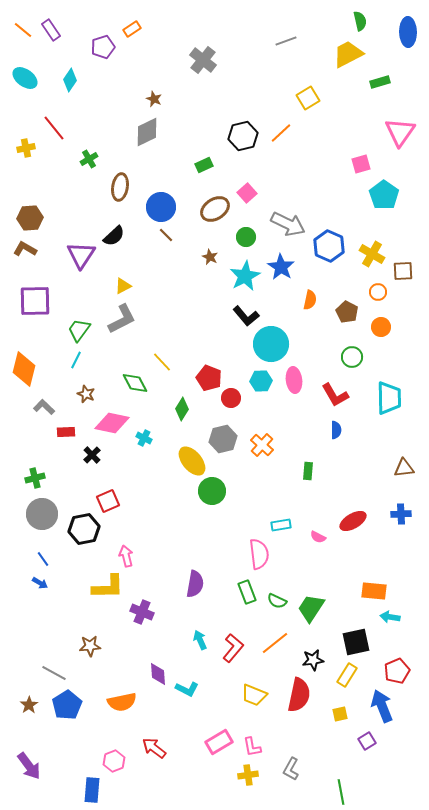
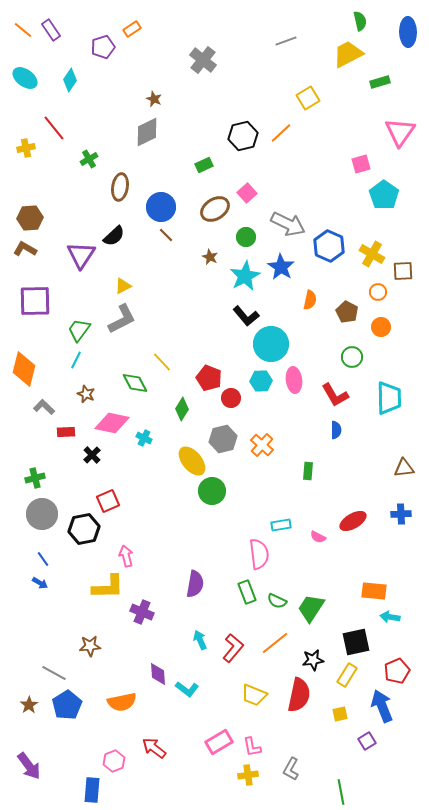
cyan L-shape at (187, 689): rotated 10 degrees clockwise
